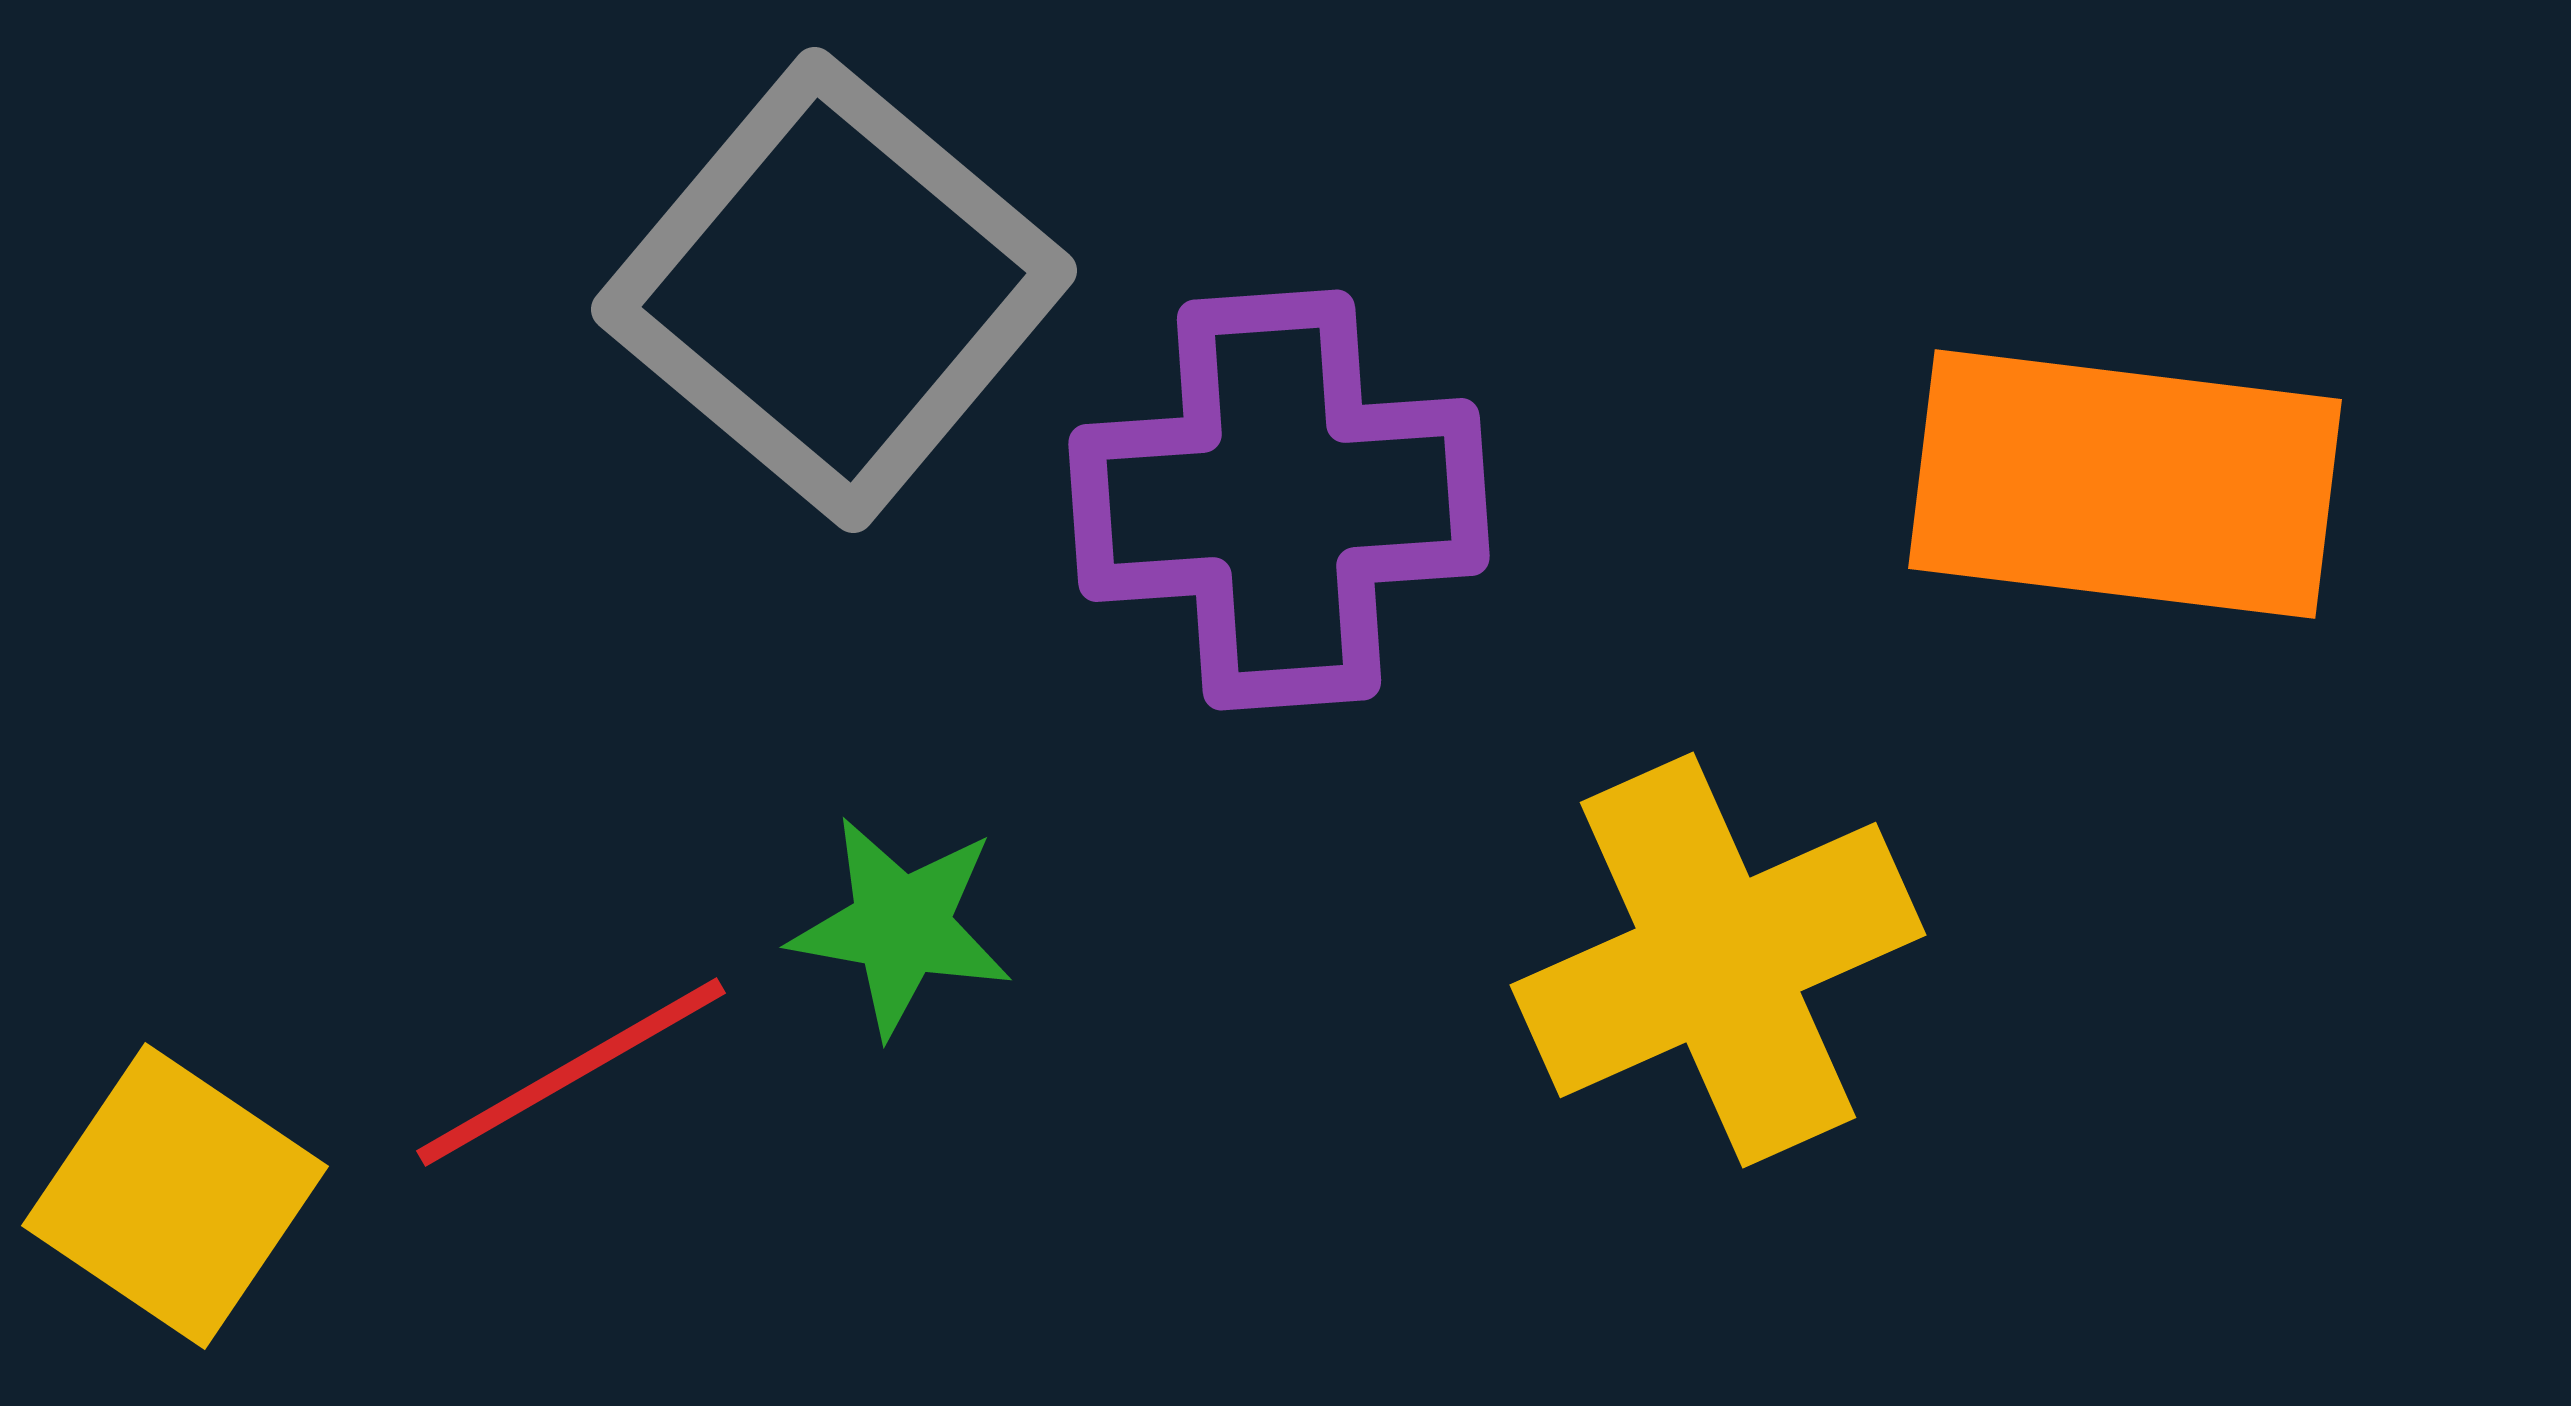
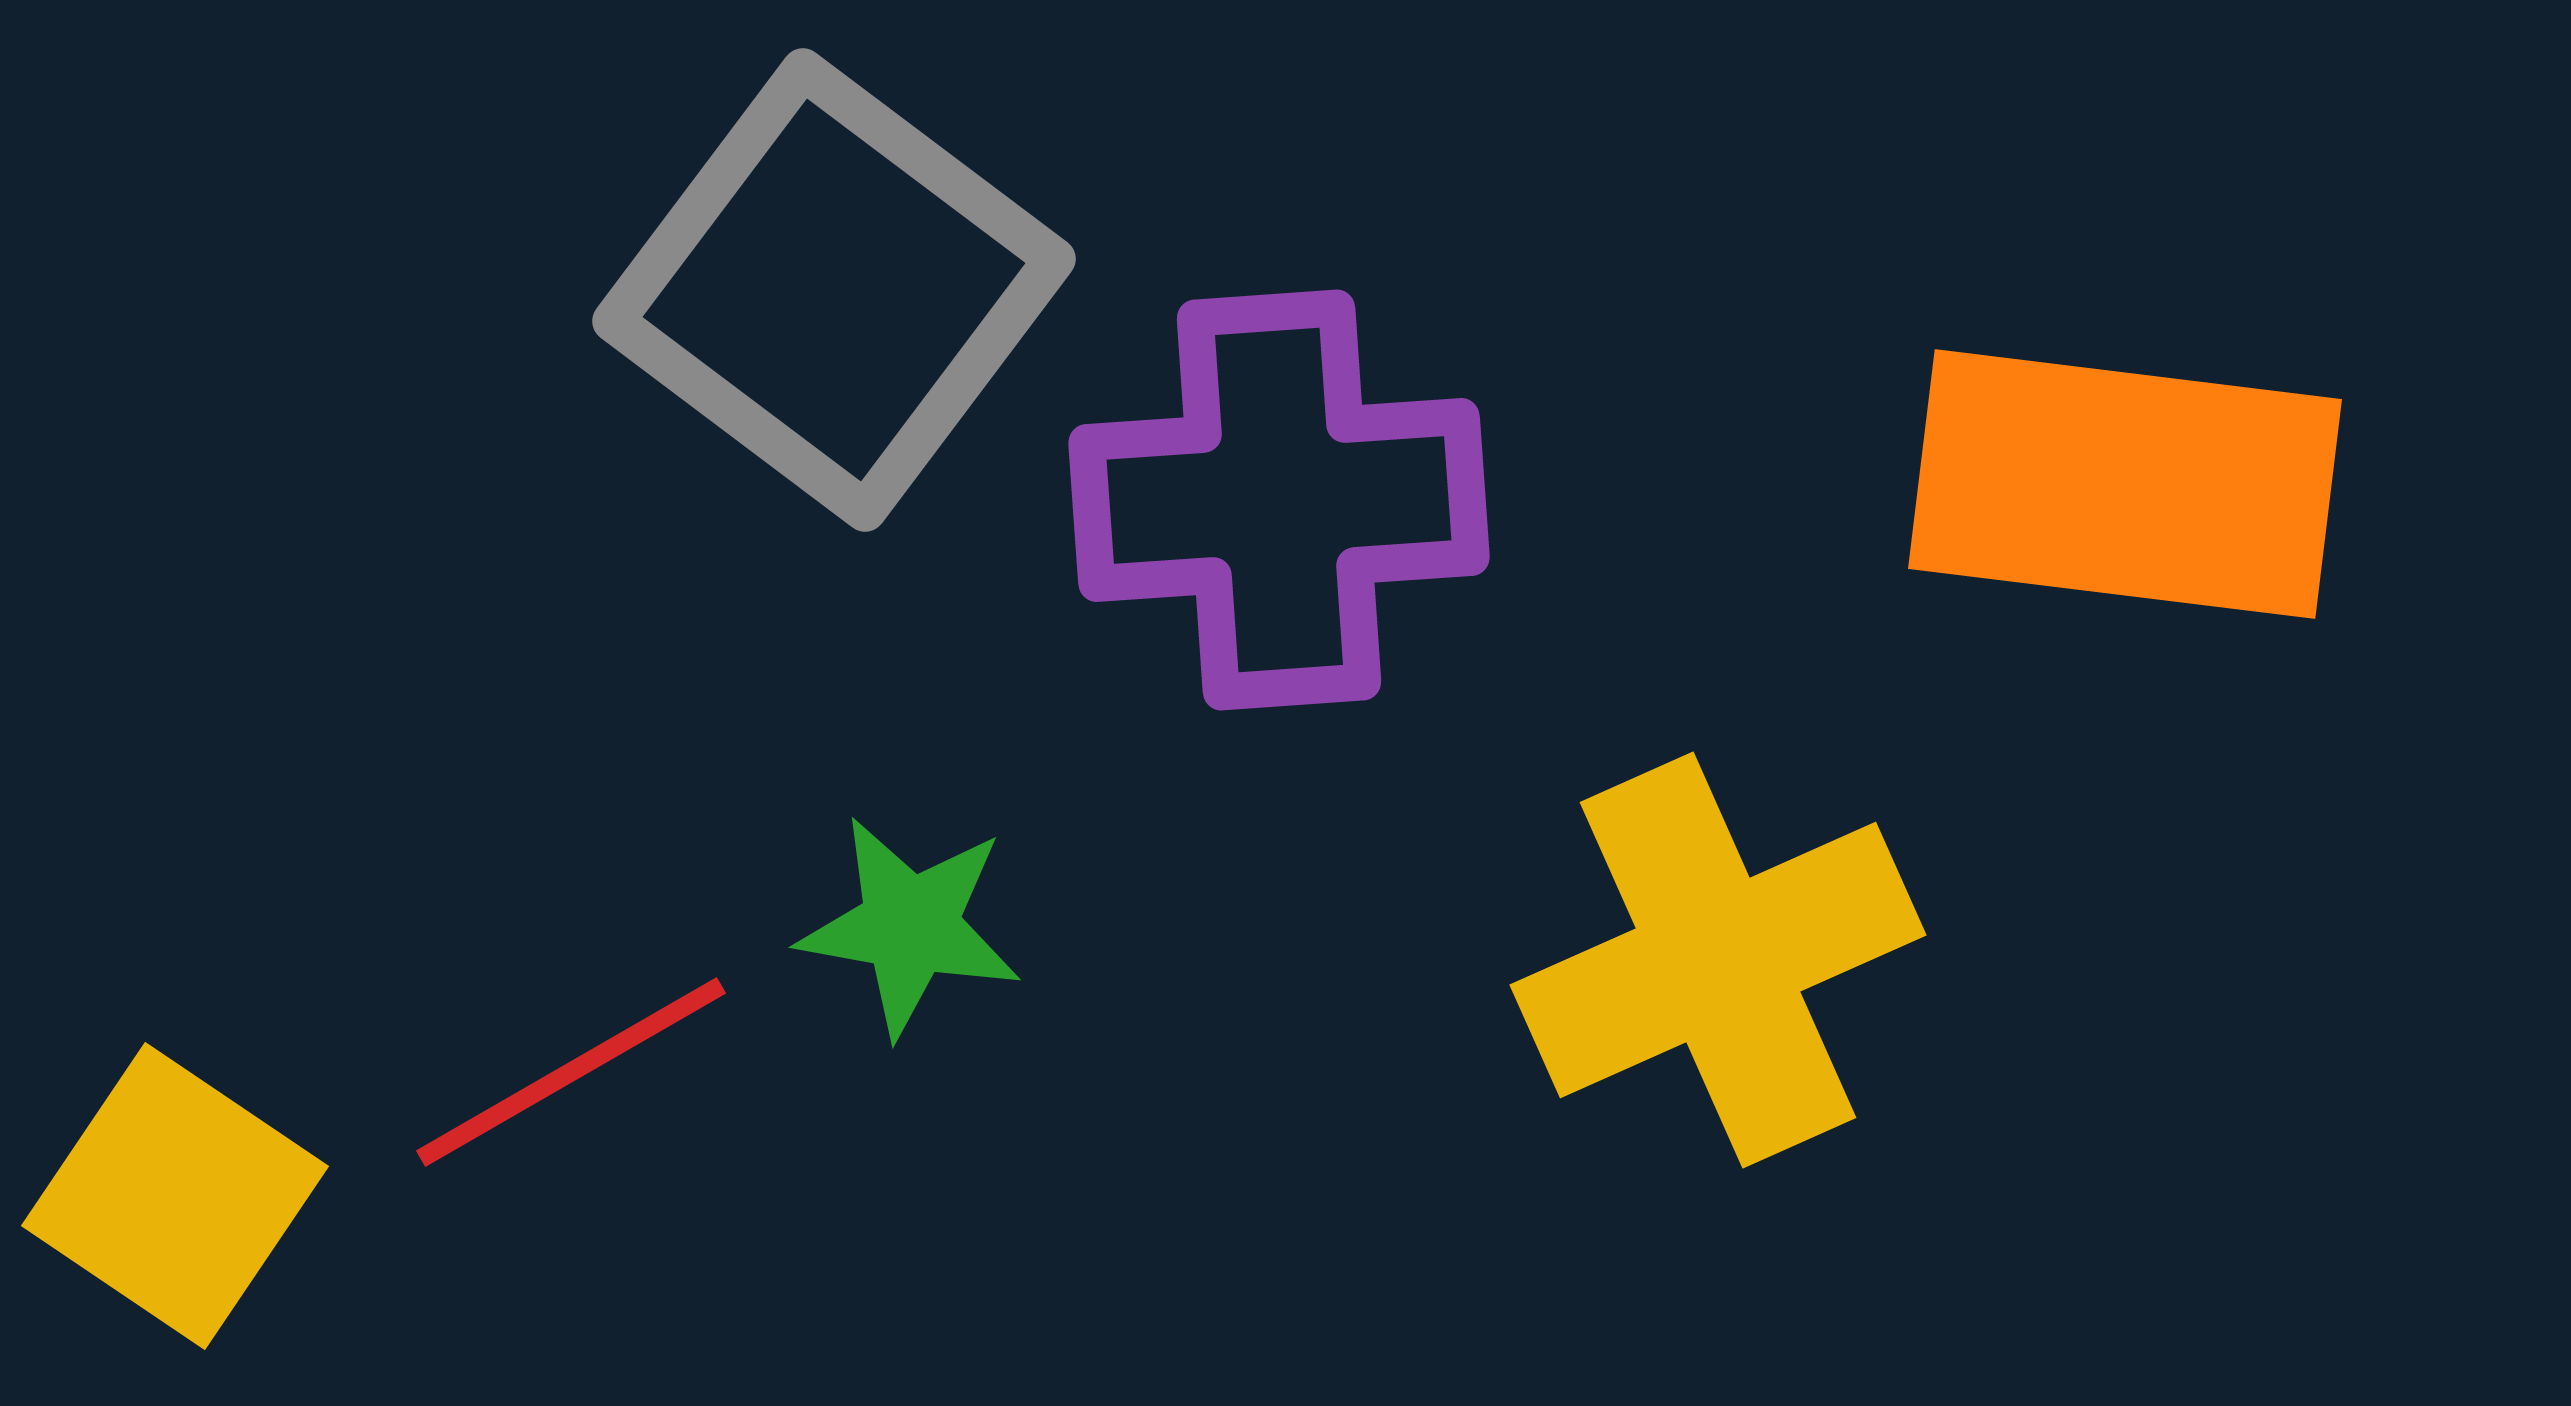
gray square: rotated 3 degrees counterclockwise
green star: moved 9 px right
